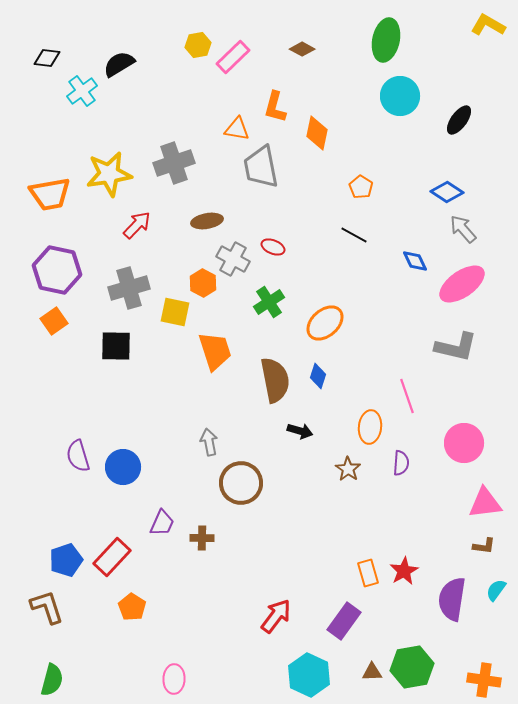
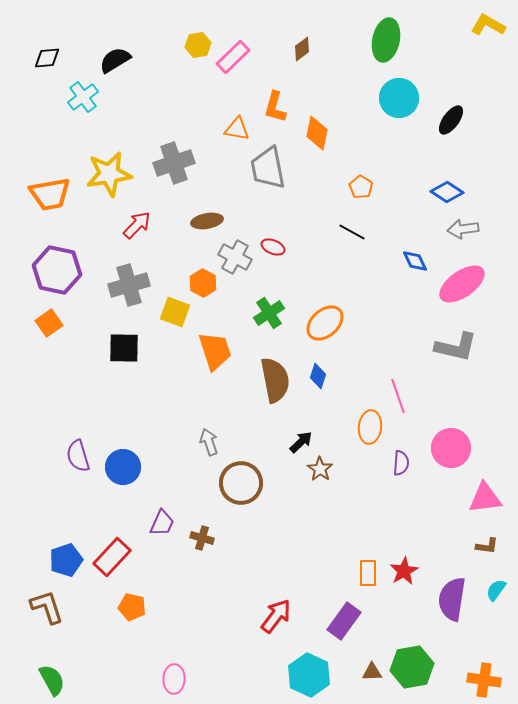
brown diamond at (302, 49): rotated 65 degrees counterclockwise
black diamond at (47, 58): rotated 12 degrees counterclockwise
black semicircle at (119, 64): moved 4 px left, 4 px up
cyan cross at (82, 91): moved 1 px right, 6 px down
cyan circle at (400, 96): moved 1 px left, 2 px down
black ellipse at (459, 120): moved 8 px left
gray trapezoid at (261, 167): moved 7 px right, 1 px down
gray arrow at (463, 229): rotated 56 degrees counterclockwise
black line at (354, 235): moved 2 px left, 3 px up
gray cross at (233, 259): moved 2 px right, 2 px up
gray cross at (129, 288): moved 3 px up
green cross at (269, 302): moved 11 px down
yellow square at (175, 312): rotated 8 degrees clockwise
orange square at (54, 321): moved 5 px left, 2 px down
black square at (116, 346): moved 8 px right, 2 px down
pink line at (407, 396): moved 9 px left
black arrow at (300, 431): moved 1 px right, 11 px down; rotated 60 degrees counterclockwise
gray arrow at (209, 442): rotated 8 degrees counterclockwise
pink circle at (464, 443): moved 13 px left, 5 px down
brown star at (348, 469): moved 28 px left
pink triangle at (485, 503): moved 5 px up
brown cross at (202, 538): rotated 15 degrees clockwise
brown L-shape at (484, 546): moved 3 px right
orange rectangle at (368, 573): rotated 16 degrees clockwise
orange pentagon at (132, 607): rotated 20 degrees counterclockwise
green semicircle at (52, 680): rotated 44 degrees counterclockwise
